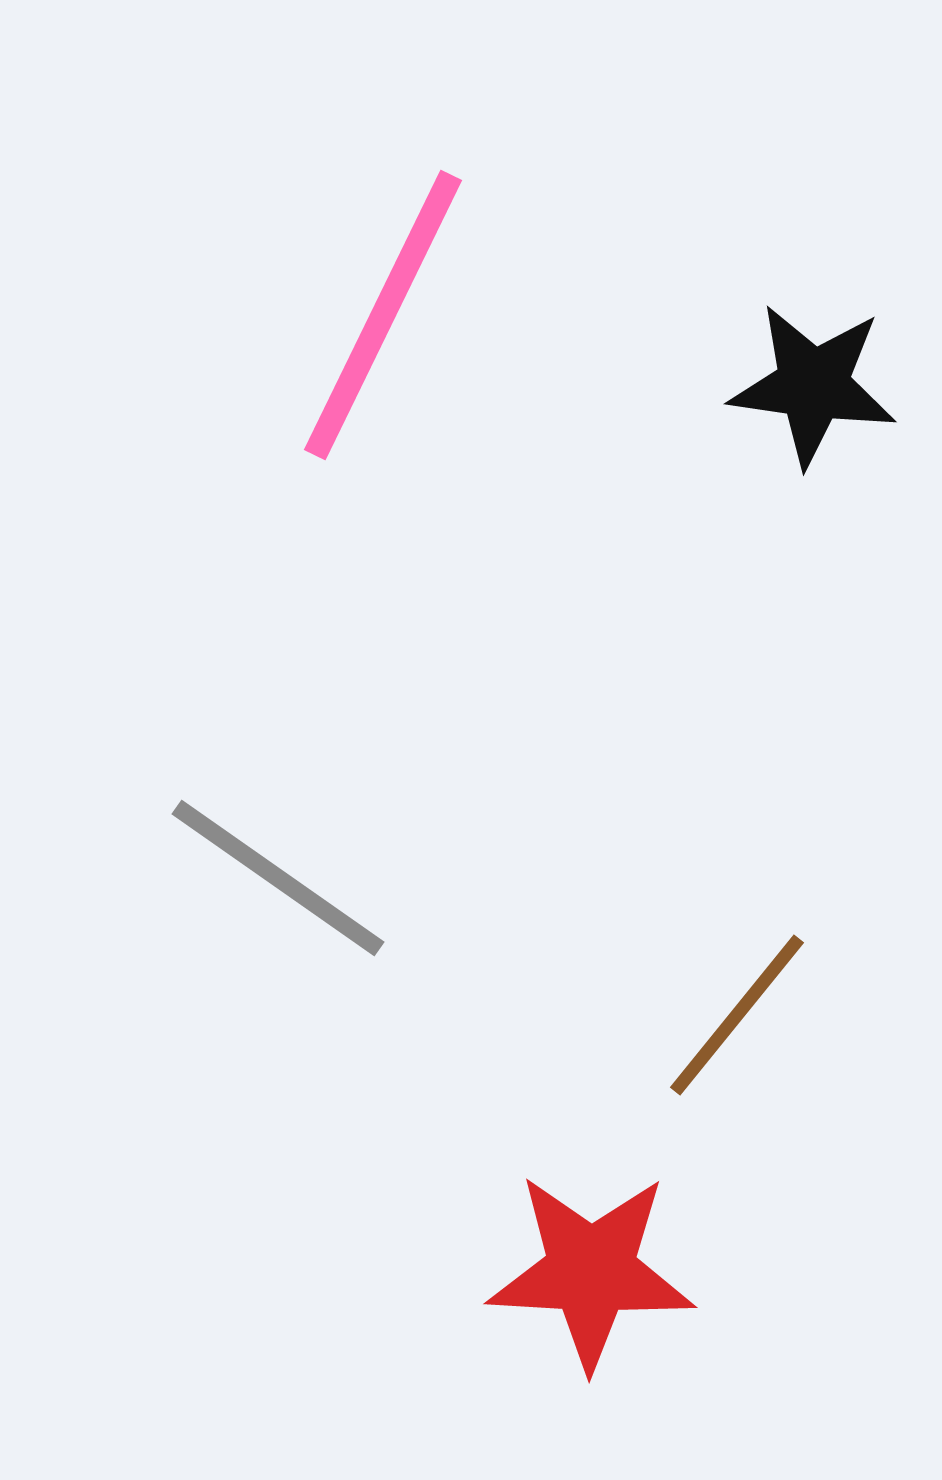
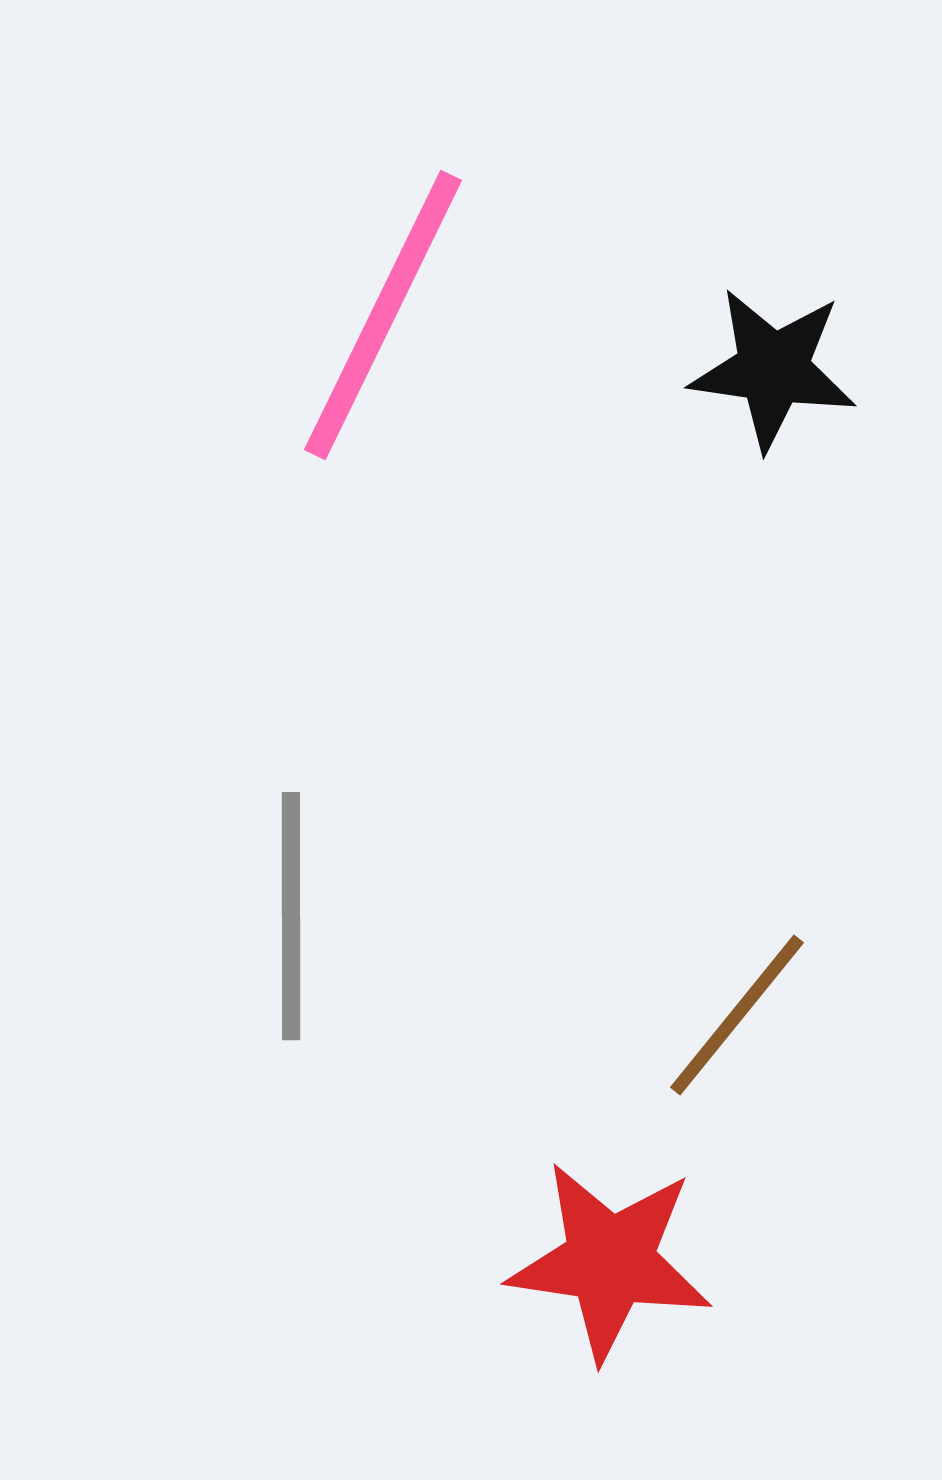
black star: moved 40 px left, 16 px up
gray line: moved 13 px right, 38 px down; rotated 55 degrees clockwise
red star: moved 19 px right, 10 px up; rotated 5 degrees clockwise
